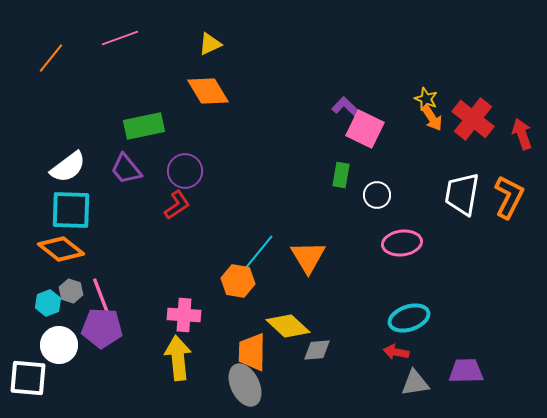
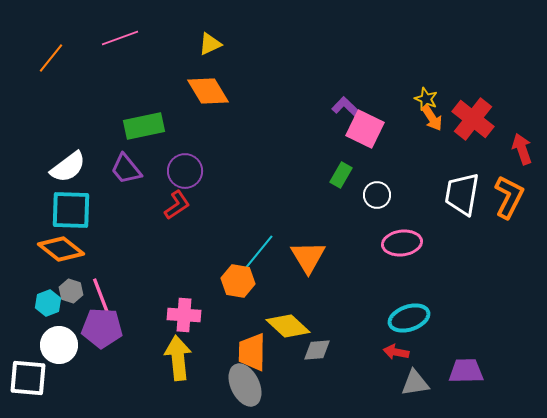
red arrow at (522, 134): moved 15 px down
green rectangle at (341, 175): rotated 20 degrees clockwise
